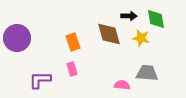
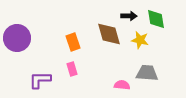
yellow star: moved 1 px left, 2 px down
